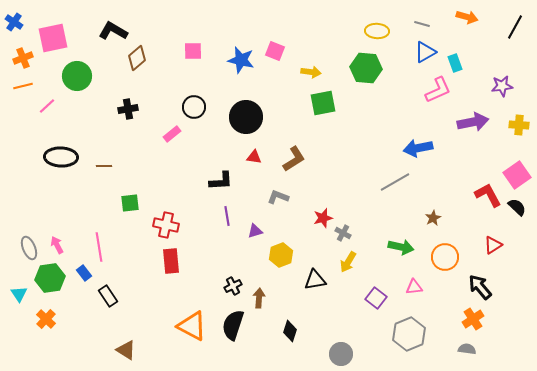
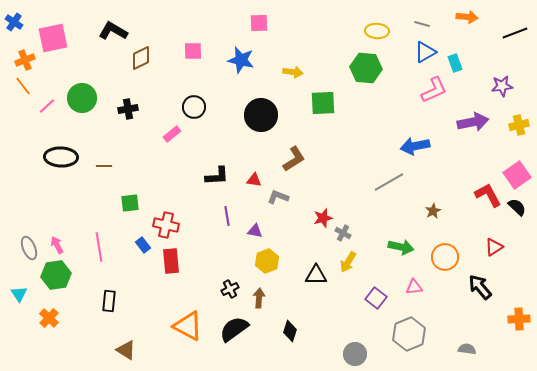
orange arrow at (467, 17): rotated 10 degrees counterclockwise
black line at (515, 27): moved 6 px down; rotated 40 degrees clockwise
pink square at (275, 51): moved 16 px left, 28 px up; rotated 24 degrees counterclockwise
orange cross at (23, 58): moved 2 px right, 2 px down
brown diamond at (137, 58): moved 4 px right; rotated 15 degrees clockwise
yellow arrow at (311, 72): moved 18 px left
green circle at (77, 76): moved 5 px right, 22 px down
orange line at (23, 86): rotated 66 degrees clockwise
pink L-shape at (438, 90): moved 4 px left
green square at (323, 103): rotated 8 degrees clockwise
black circle at (246, 117): moved 15 px right, 2 px up
yellow cross at (519, 125): rotated 18 degrees counterclockwise
blue arrow at (418, 148): moved 3 px left, 2 px up
red triangle at (254, 157): moved 23 px down
black L-shape at (221, 181): moved 4 px left, 5 px up
gray line at (395, 182): moved 6 px left
brown star at (433, 218): moved 7 px up
purple triangle at (255, 231): rotated 28 degrees clockwise
red triangle at (493, 245): moved 1 px right, 2 px down
yellow hexagon at (281, 255): moved 14 px left, 6 px down
blue rectangle at (84, 273): moved 59 px right, 28 px up
green hexagon at (50, 278): moved 6 px right, 3 px up
black triangle at (315, 280): moved 1 px right, 5 px up; rotated 10 degrees clockwise
black cross at (233, 286): moved 3 px left, 3 px down
black rectangle at (108, 296): moved 1 px right, 5 px down; rotated 40 degrees clockwise
orange cross at (46, 319): moved 3 px right, 1 px up
orange cross at (473, 319): moved 46 px right; rotated 30 degrees clockwise
black semicircle at (233, 325): moved 1 px right, 4 px down; rotated 36 degrees clockwise
orange triangle at (192, 326): moved 4 px left
gray circle at (341, 354): moved 14 px right
